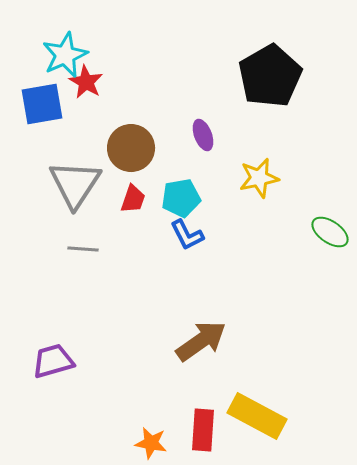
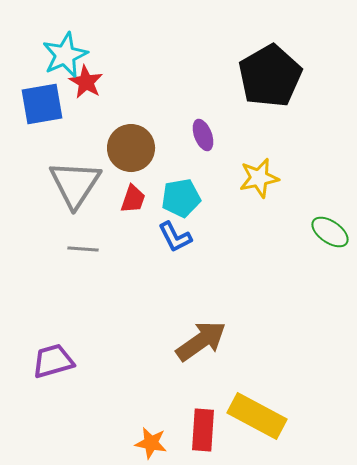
blue L-shape: moved 12 px left, 2 px down
